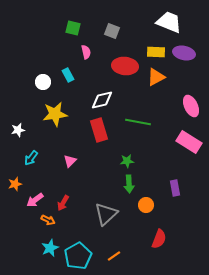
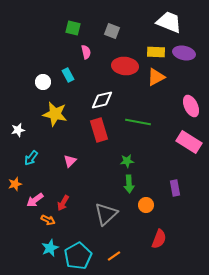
yellow star: rotated 20 degrees clockwise
